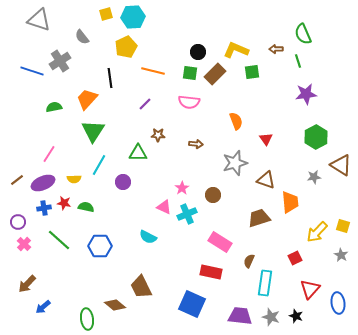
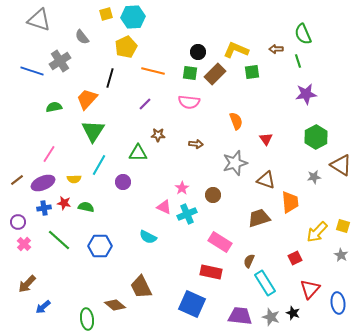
black line at (110, 78): rotated 24 degrees clockwise
cyan rectangle at (265, 283): rotated 40 degrees counterclockwise
black star at (296, 316): moved 3 px left, 3 px up
